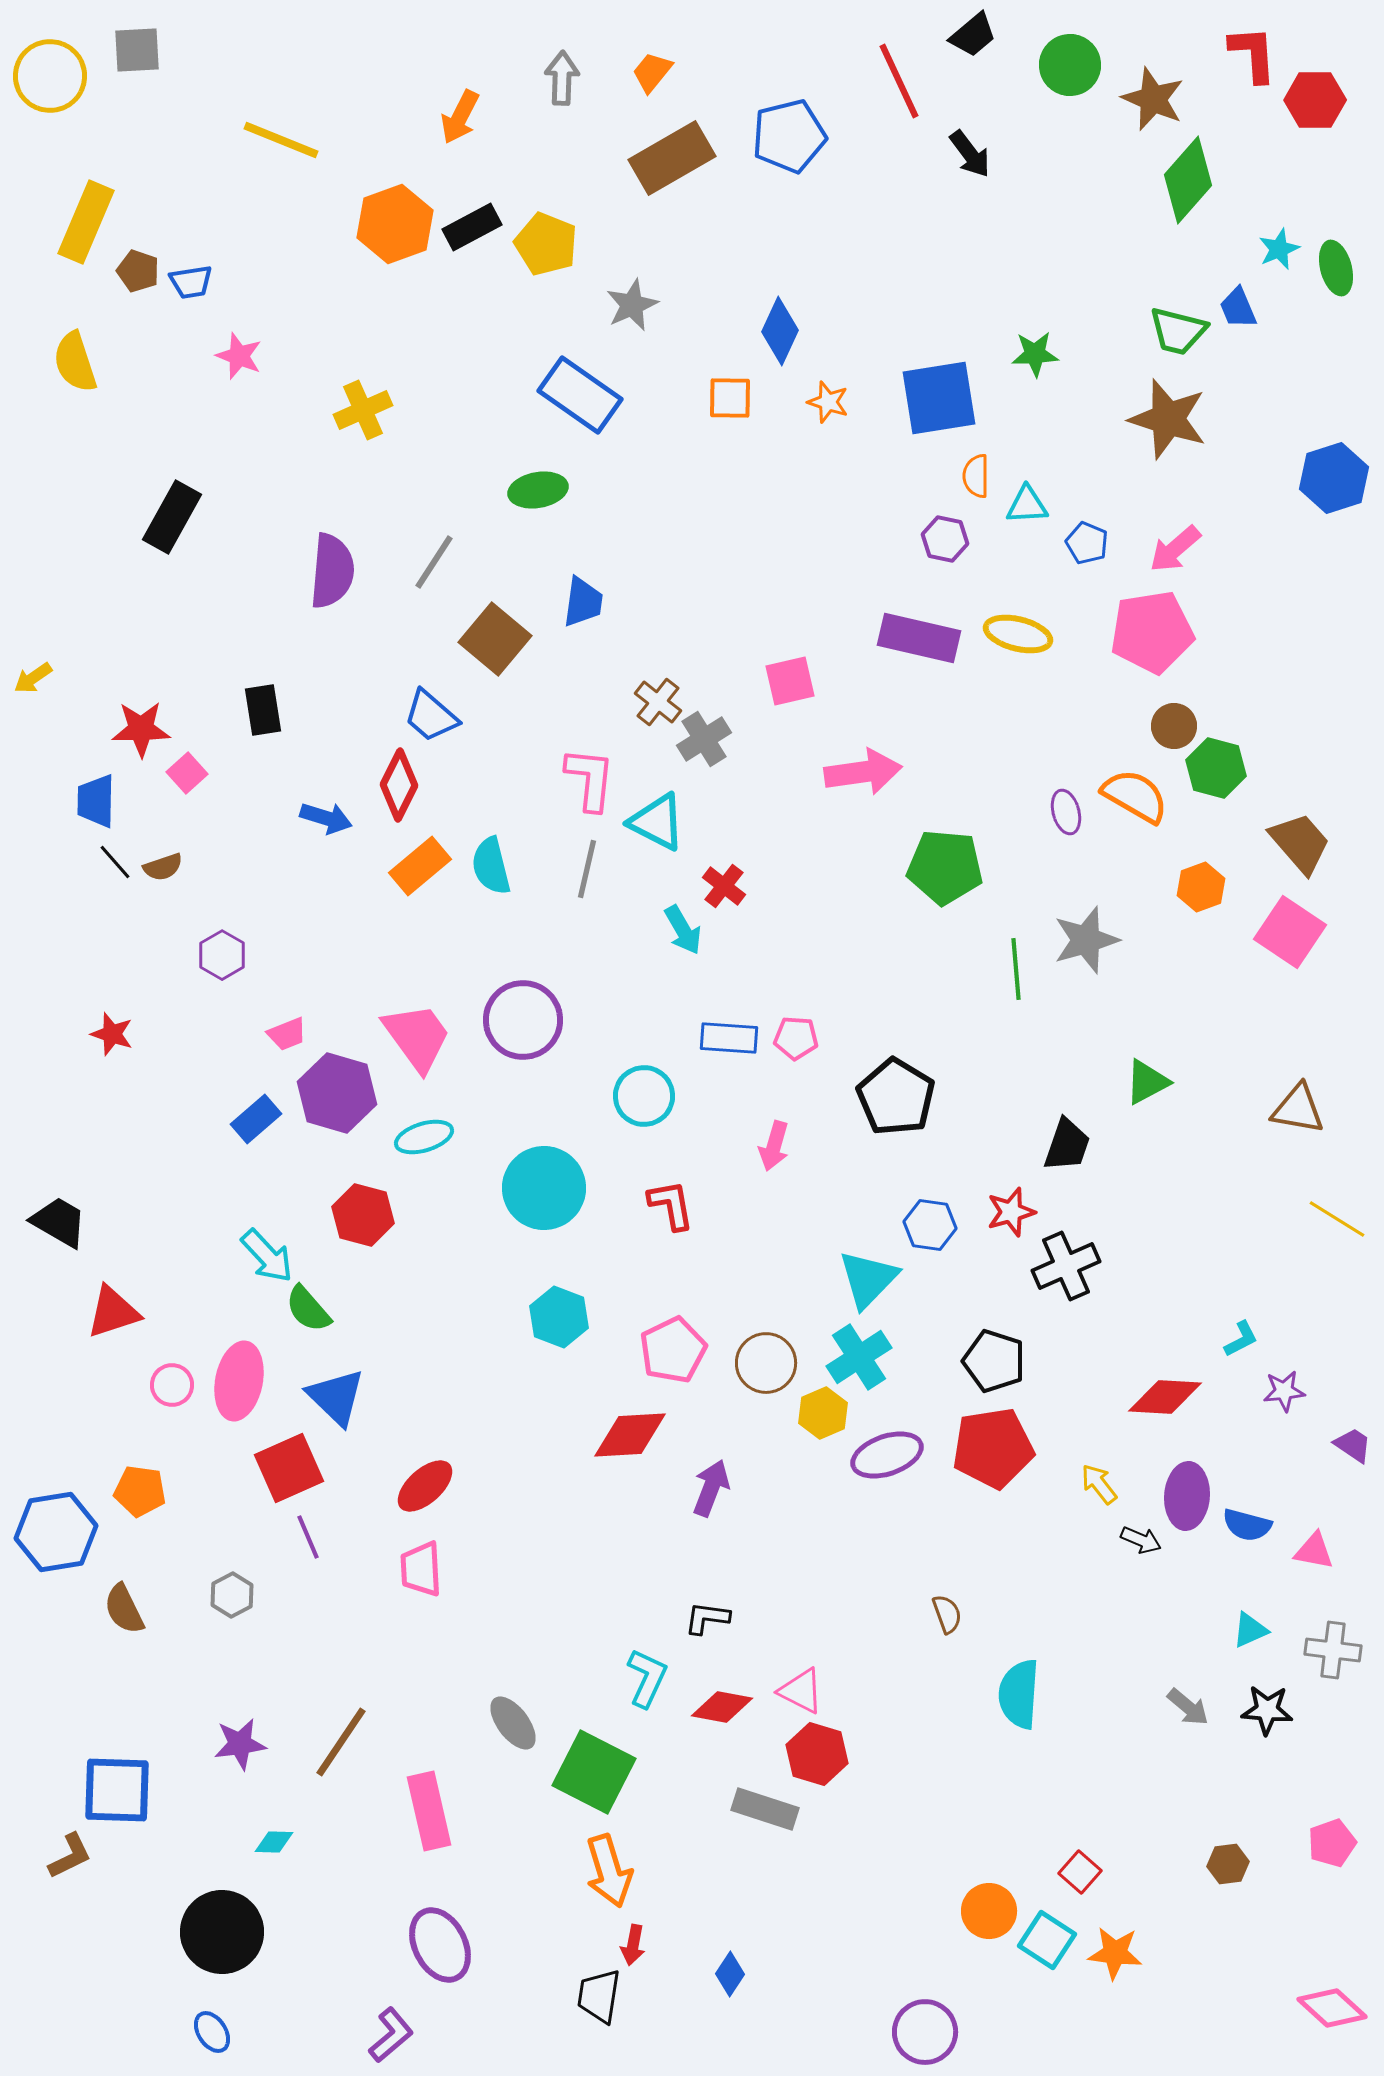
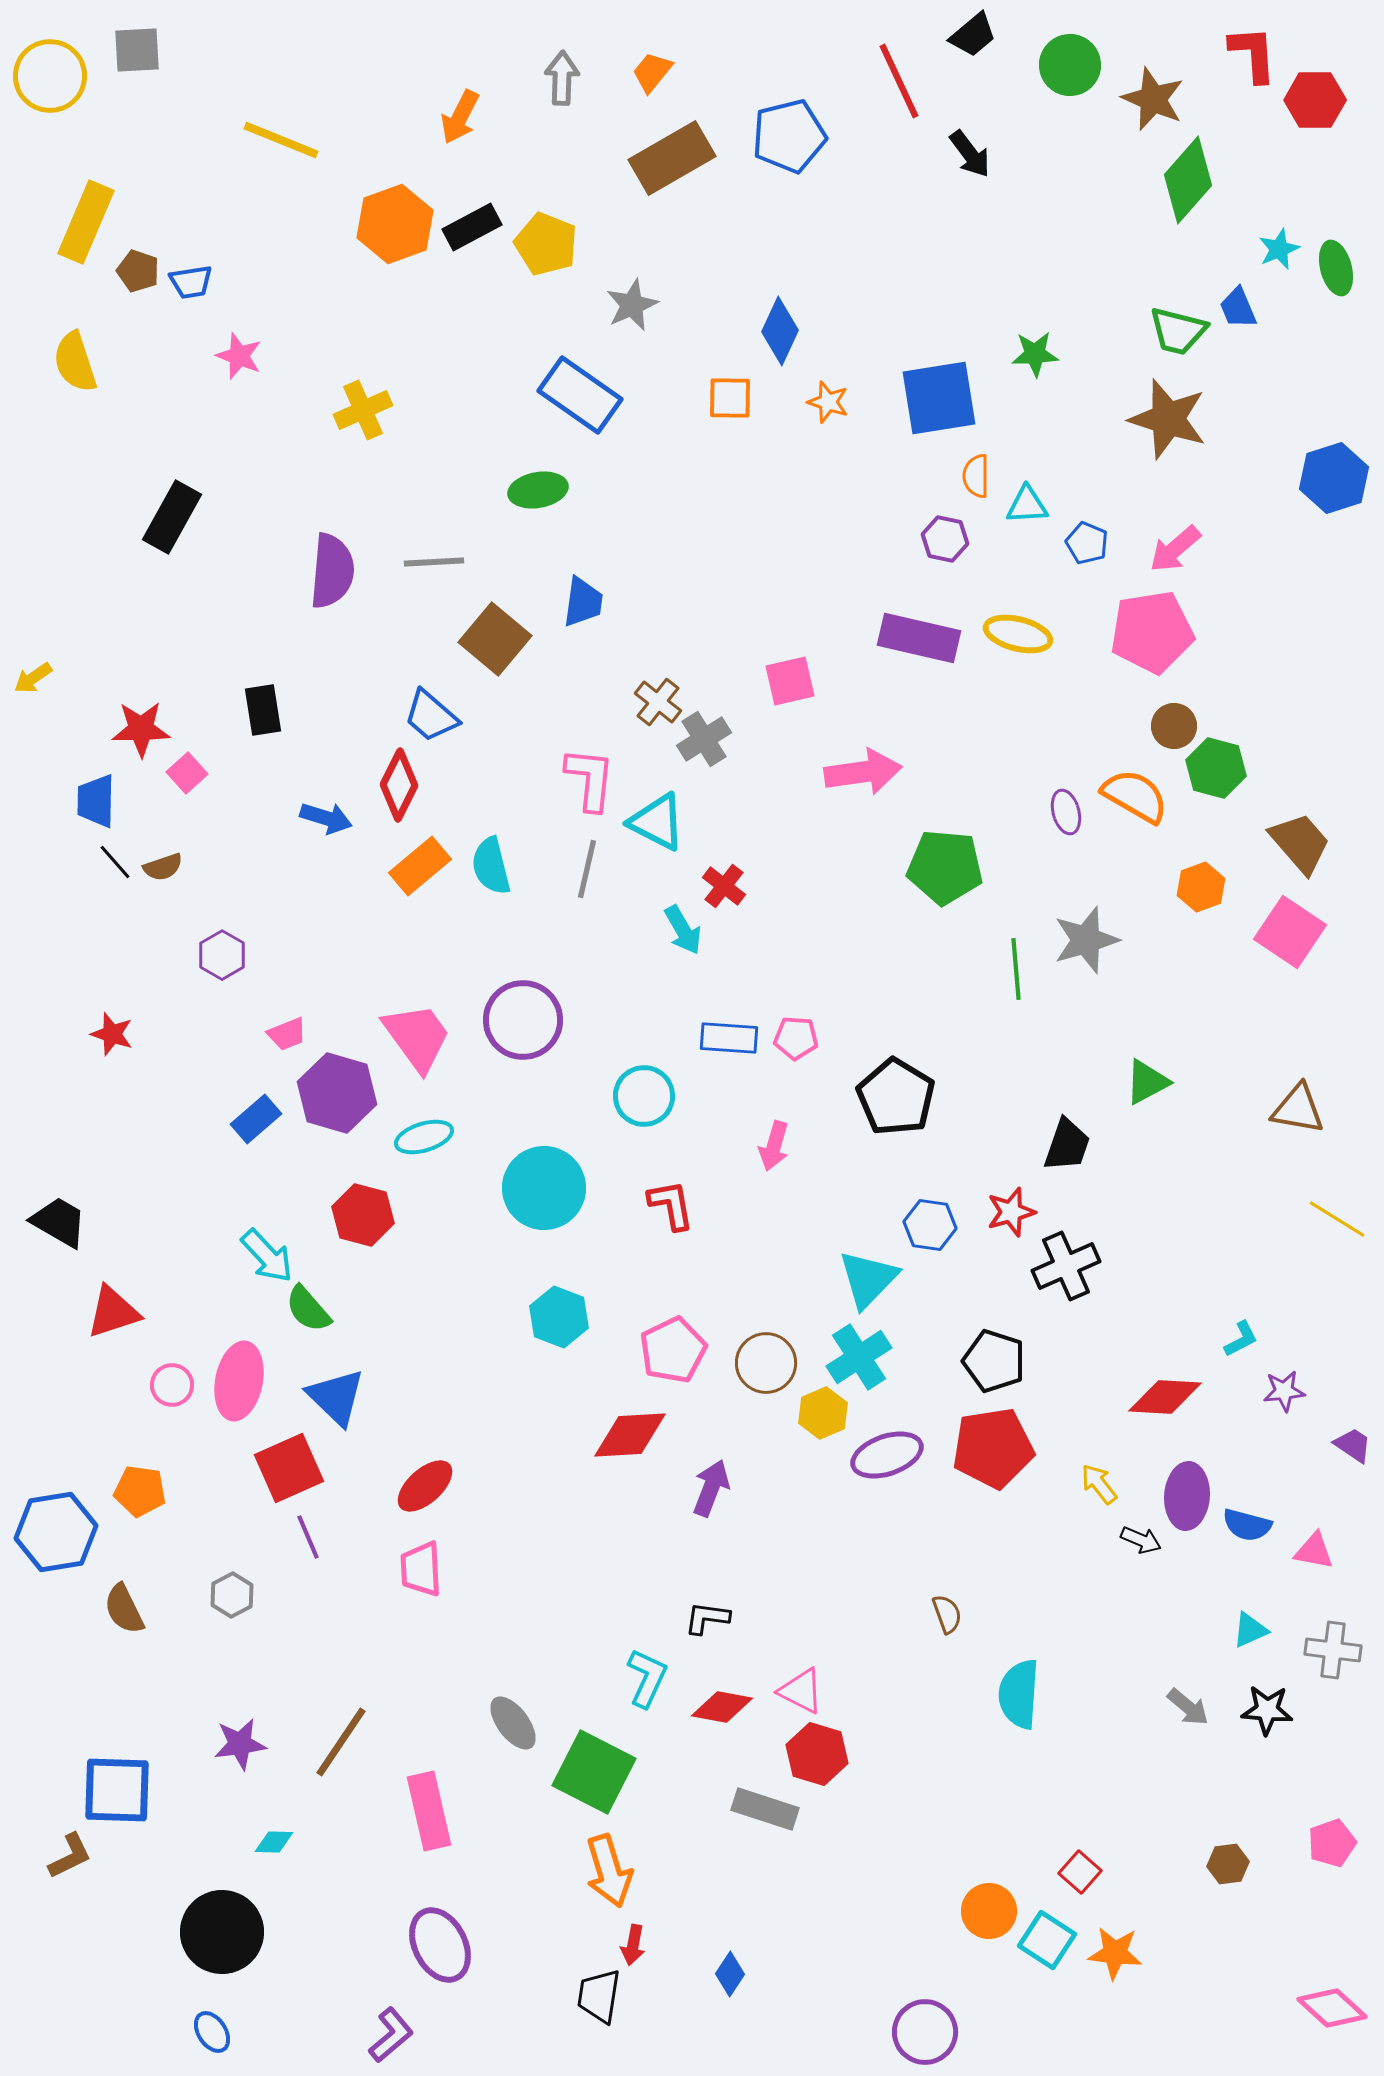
gray line at (434, 562): rotated 54 degrees clockwise
